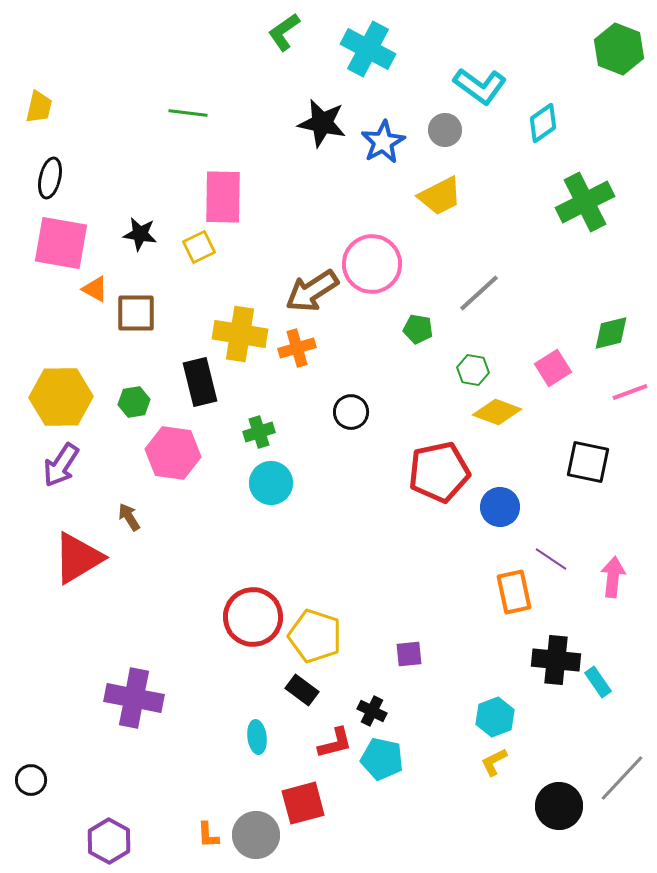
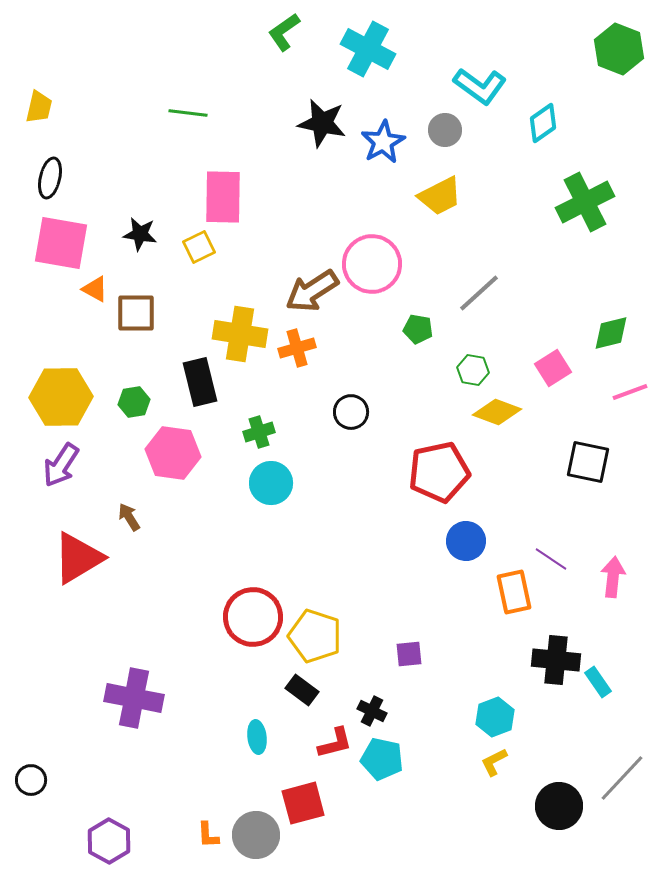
blue circle at (500, 507): moved 34 px left, 34 px down
